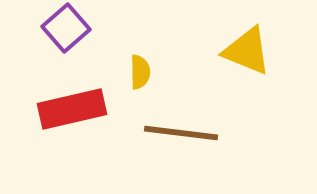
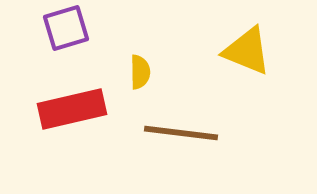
purple square: rotated 24 degrees clockwise
